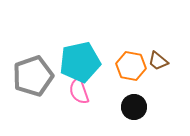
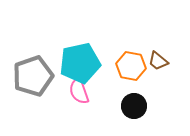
cyan pentagon: moved 1 px down
black circle: moved 1 px up
